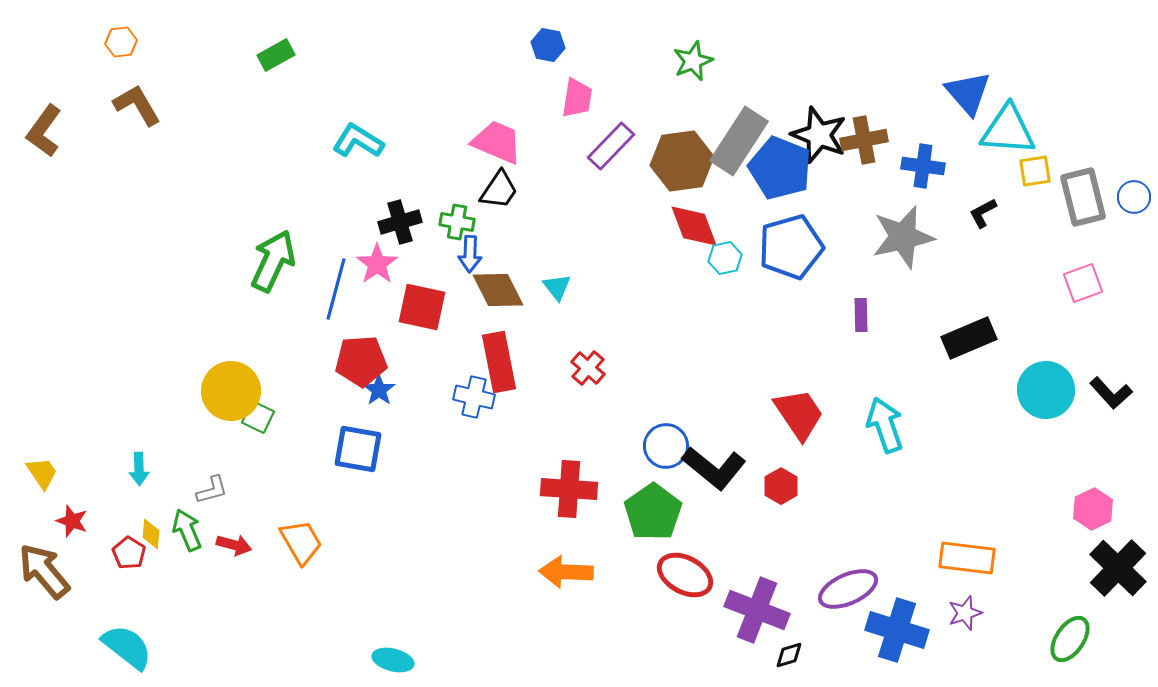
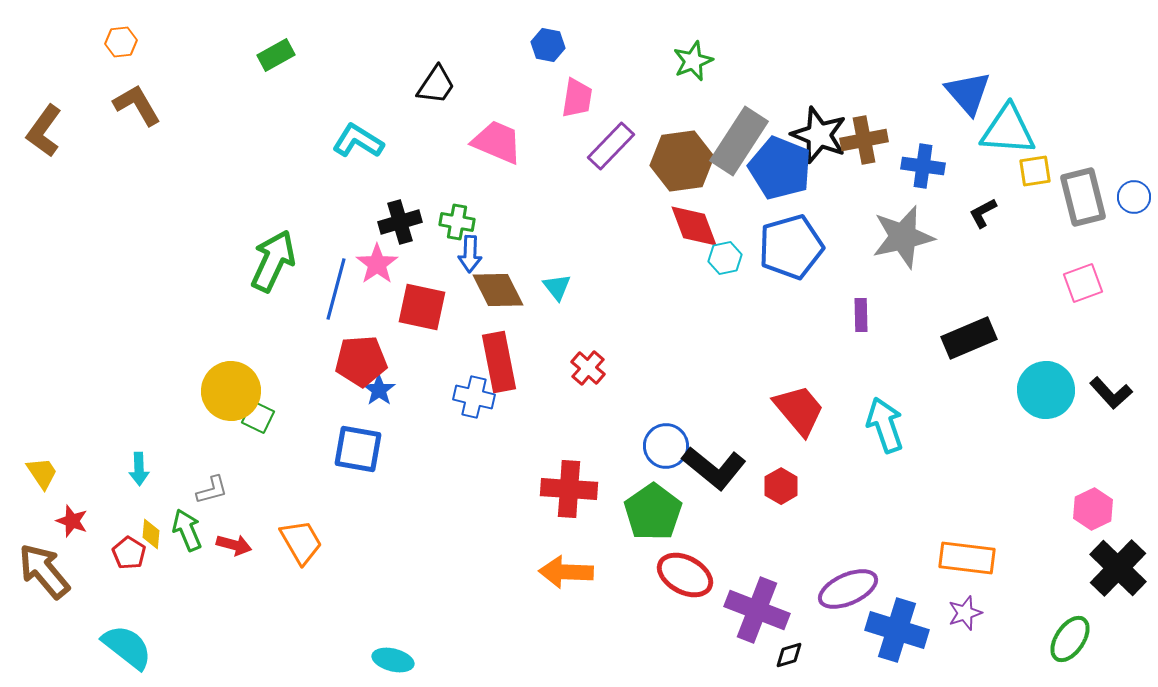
black trapezoid at (499, 190): moved 63 px left, 105 px up
red trapezoid at (799, 414): moved 4 px up; rotated 6 degrees counterclockwise
